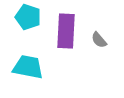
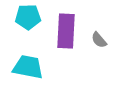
cyan pentagon: rotated 20 degrees counterclockwise
